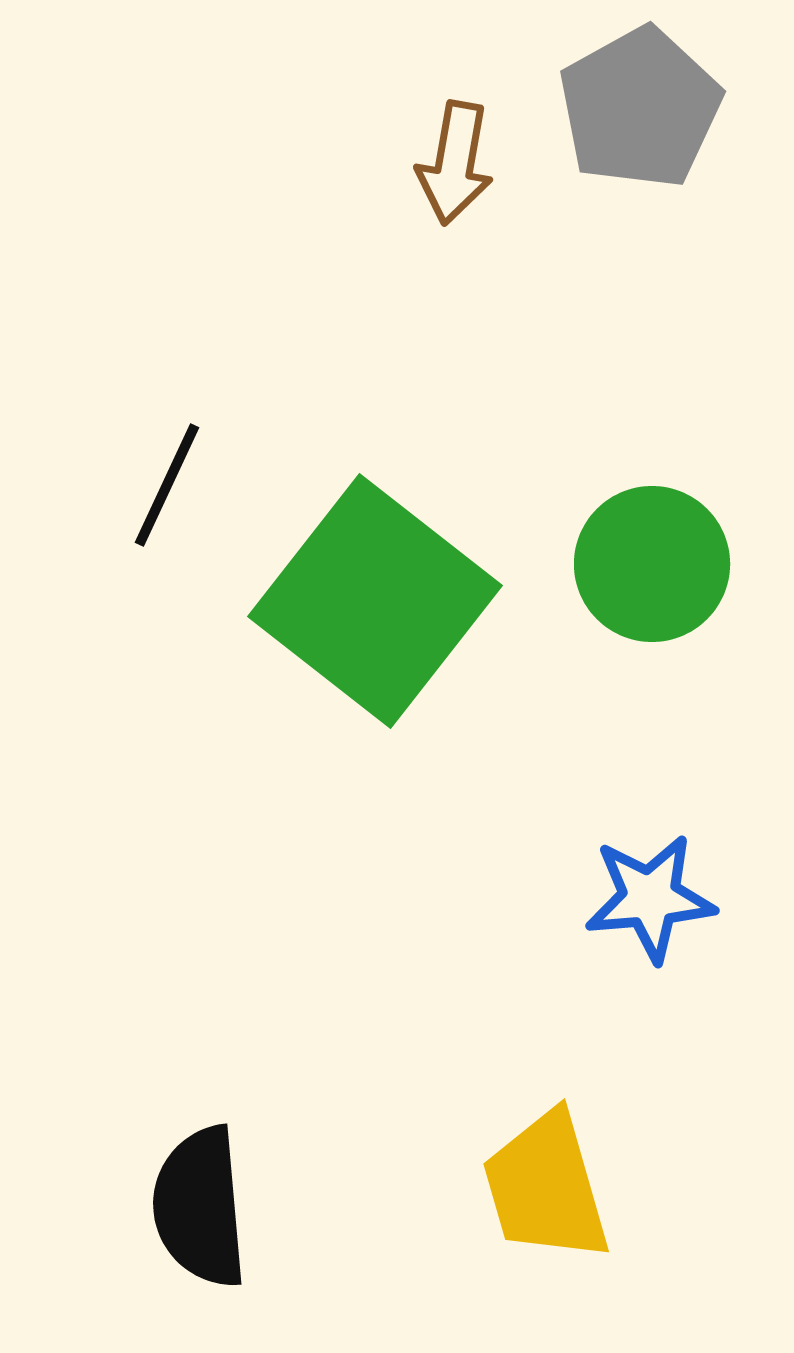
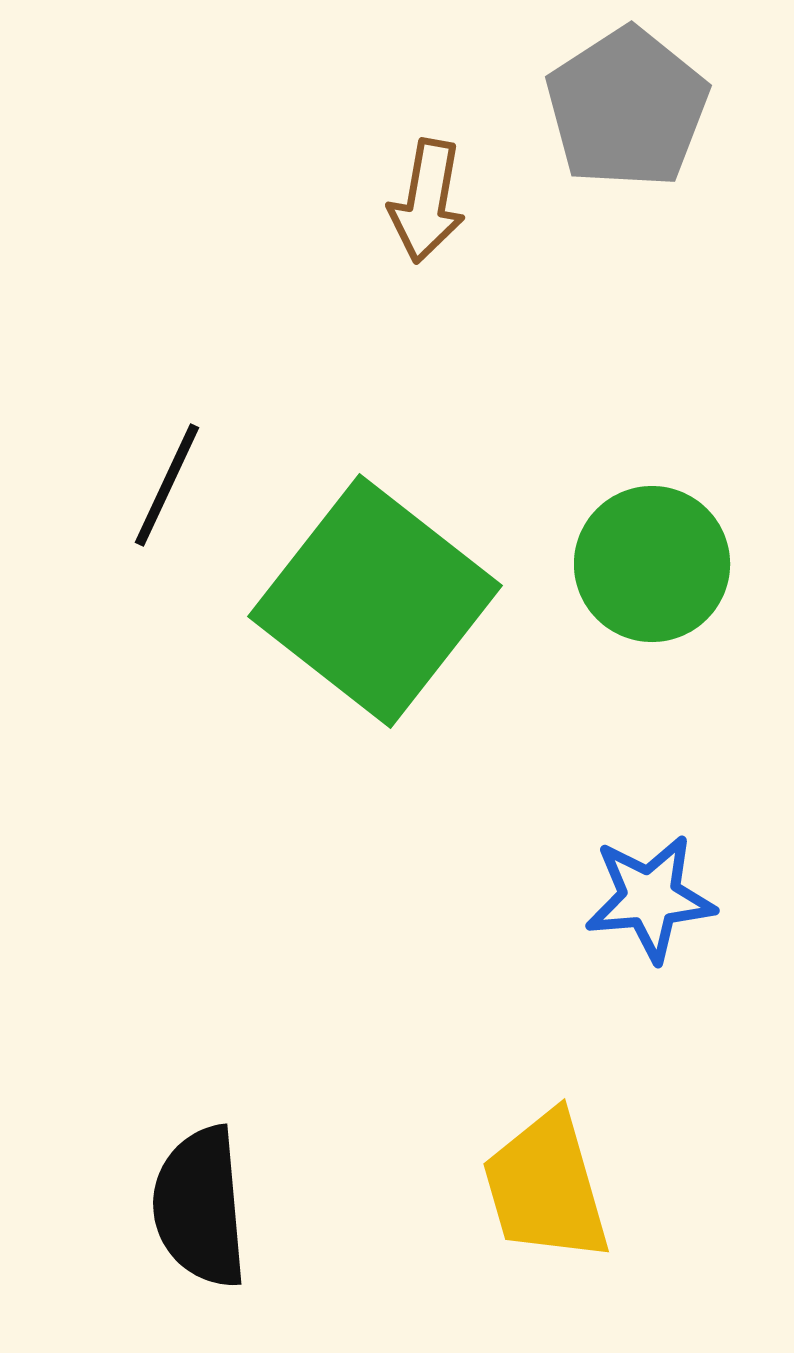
gray pentagon: moved 13 px left; rotated 4 degrees counterclockwise
brown arrow: moved 28 px left, 38 px down
